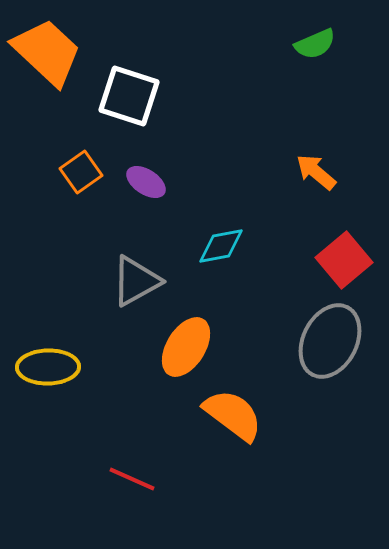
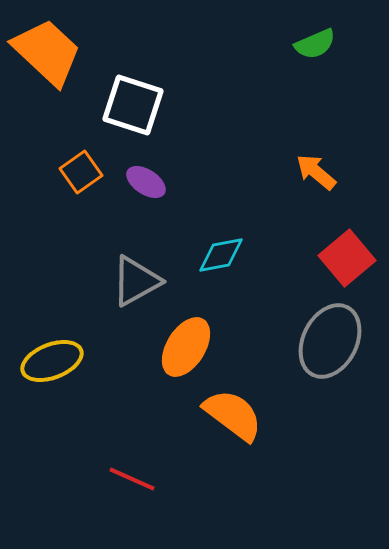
white square: moved 4 px right, 9 px down
cyan diamond: moved 9 px down
red square: moved 3 px right, 2 px up
yellow ellipse: moved 4 px right, 6 px up; rotated 20 degrees counterclockwise
